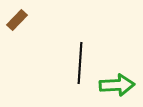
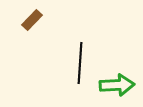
brown rectangle: moved 15 px right
